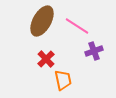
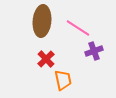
brown ellipse: rotated 24 degrees counterclockwise
pink line: moved 1 px right, 2 px down
